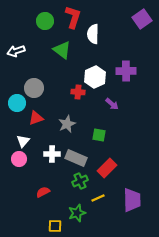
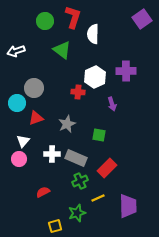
purple arrow: rotated 32 degrees clockwise
purple trapezoid: moved 4 px left, 6 px down
yellow square: rotated 16 degrees counterclockwise
